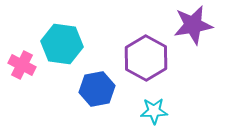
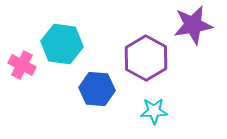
blue hexagon: rotated 16 degrees clockwise
